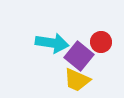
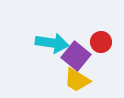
purple square: moved 3 px left
yellow trapezoid: rotated 8 degrees clockwise
